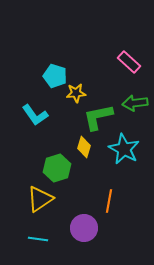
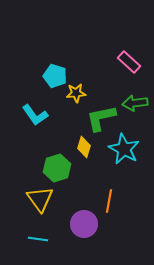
green L-shape: moved 3 px right, 1 px down
yellow triangle: rotated 32 degrees counterclockwise
purple circle: moved 4 px up
